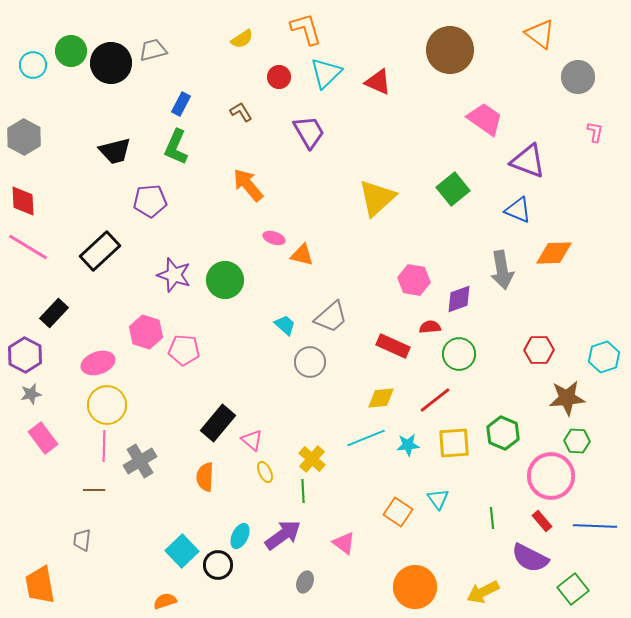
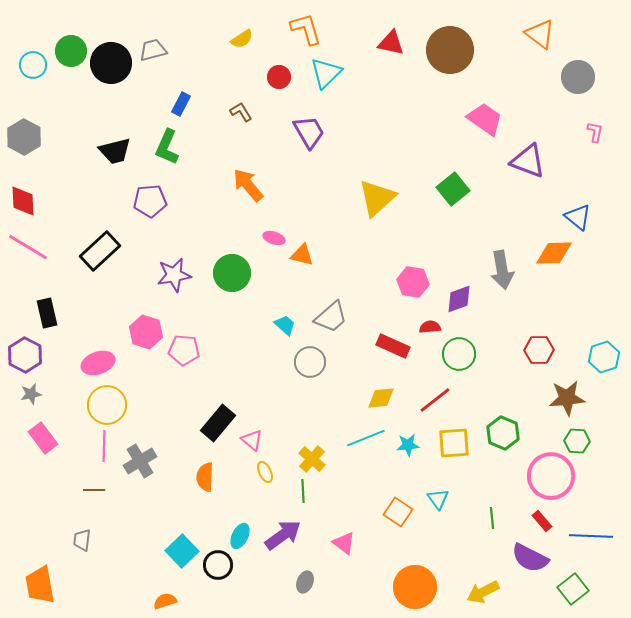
red triangle at (378, 82): moved 13 px right, 39 px up; rotated 12 degrees counterclockwise
green L-shape at (176, 147): moved 9 px left
blue triangle at (518, 210): moved 60 px right, 7 px down; rotated 16 degrees clockwise
purple star at (174, 275): rotated 28 degrees counterclockwise
green circle at (225, 280): moved 7 px right, 7 px up
pink hexagon at (414, 280): moved 1 px left, 2 px down
black rectangle at (54, 313): moved 7 px left; rotated 56 degrees counterclockwise
blue line at (595, 526): moved 4 px left, 10 px down
